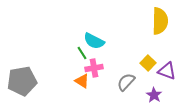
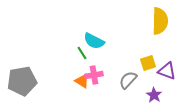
yellow square: rotated 28 degrees clockwise
pink cross: moved 7 px down
gray semicircle: moved 2 px right, 2 px up
